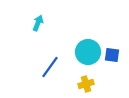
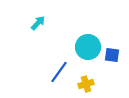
cyan arrow: rotated 21 degrees clockwise
cyan circle: moved 5 px up
blue line: moved 9 px right, 5 px down
